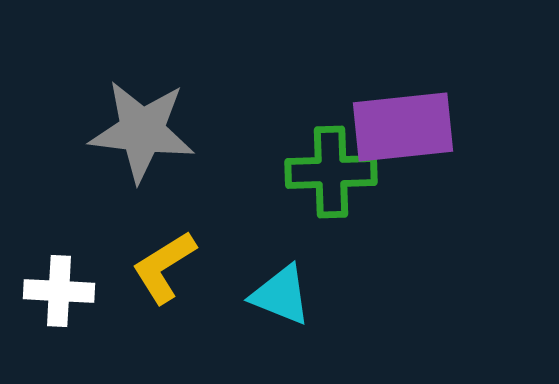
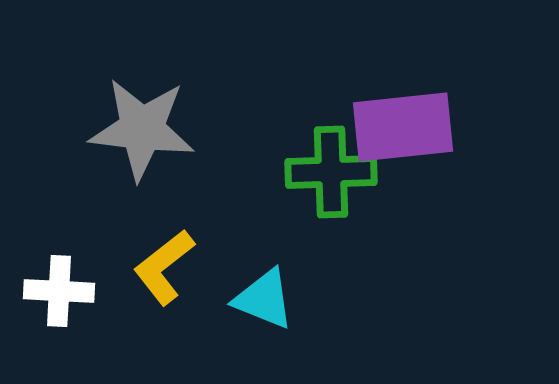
gray star: moved 2 px up
yellow L-shape: rotated 6 degrees counterclockwise
cyan triangle: moved 17 px left, 4 px down
